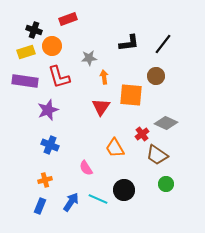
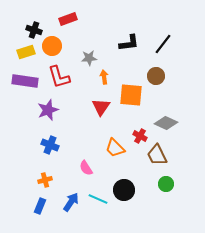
red cross: moved 2 px left, 2 px down; rotated 24 degrees counterclockwise
orange trapezoid: rotated 15 degrees counterclockwise
brown trapezoid: rotated 30 degrees clockwise
